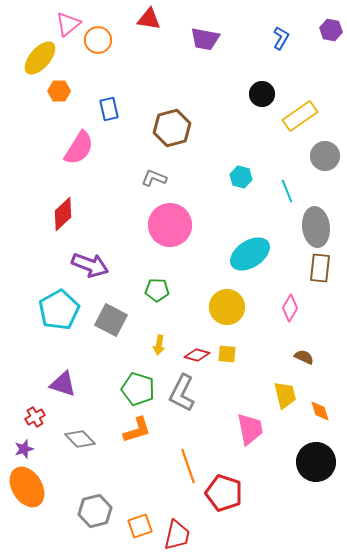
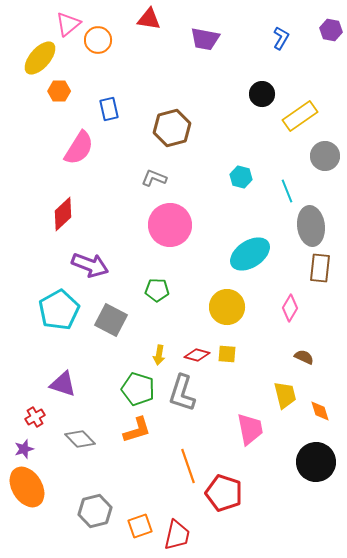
gray ellipse at (316, 227): moved 5 px left, 1 px up
yellow arrow at (159, 345): moved 10 px down
gray L-shape at (182, 393): rotated 9 degrees counterclockwise
